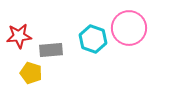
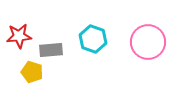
pink circle: moved 19 px right, 14 px down
yellow pentagon: moved 1 px right, 1 px up
